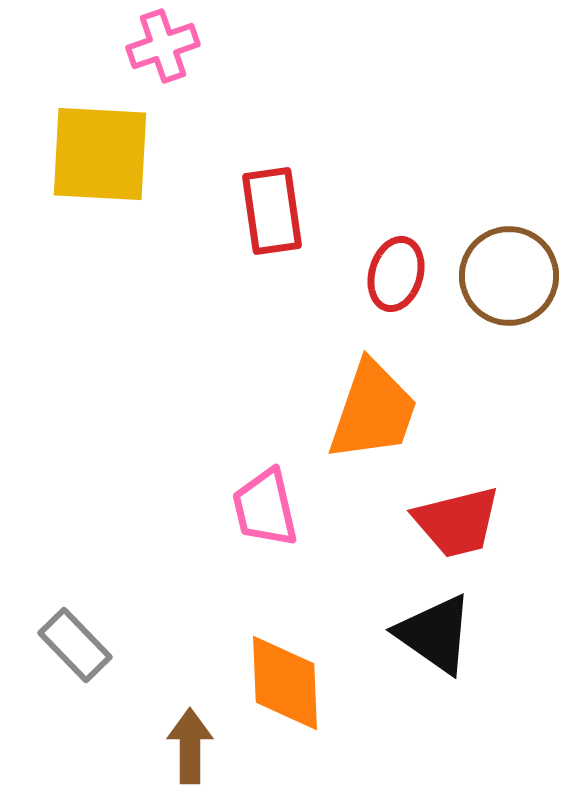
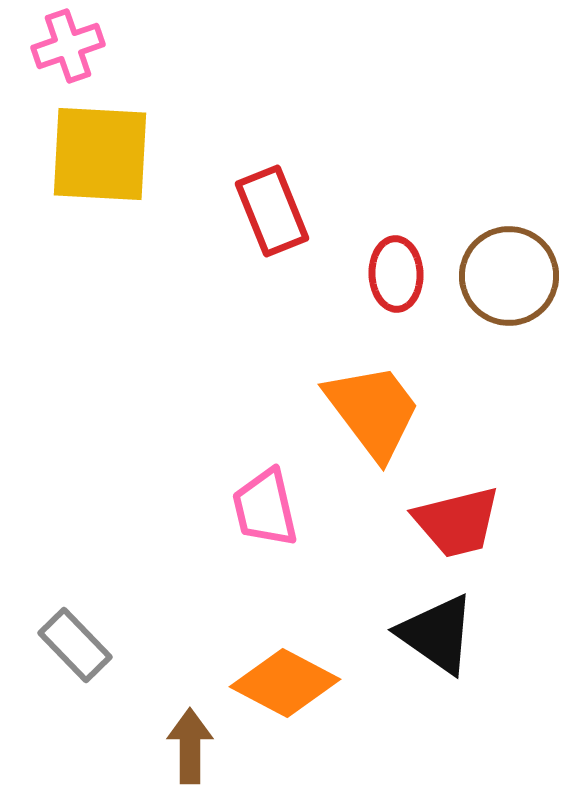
pink cross: moved 95 px left
red rectangle: rotated 14 degrees counterclockwise
red ellipse: rotated 18 degrees counterclockwise
orange trapezoid: rotated 56 degrees counterclockwise
black triangle: moved 2 px right
orange diamond: rotated 60 degrees counterclockwise
